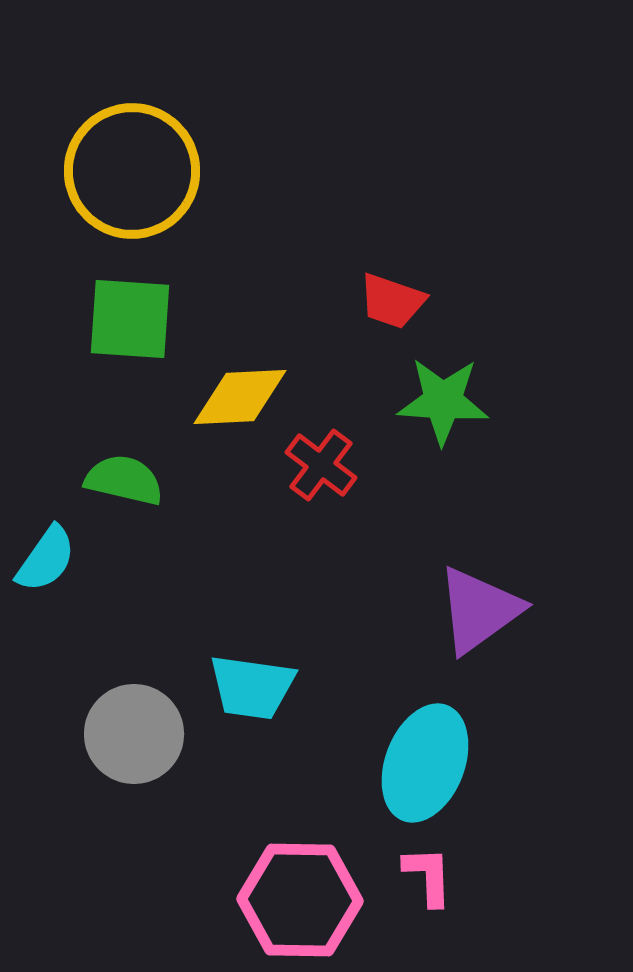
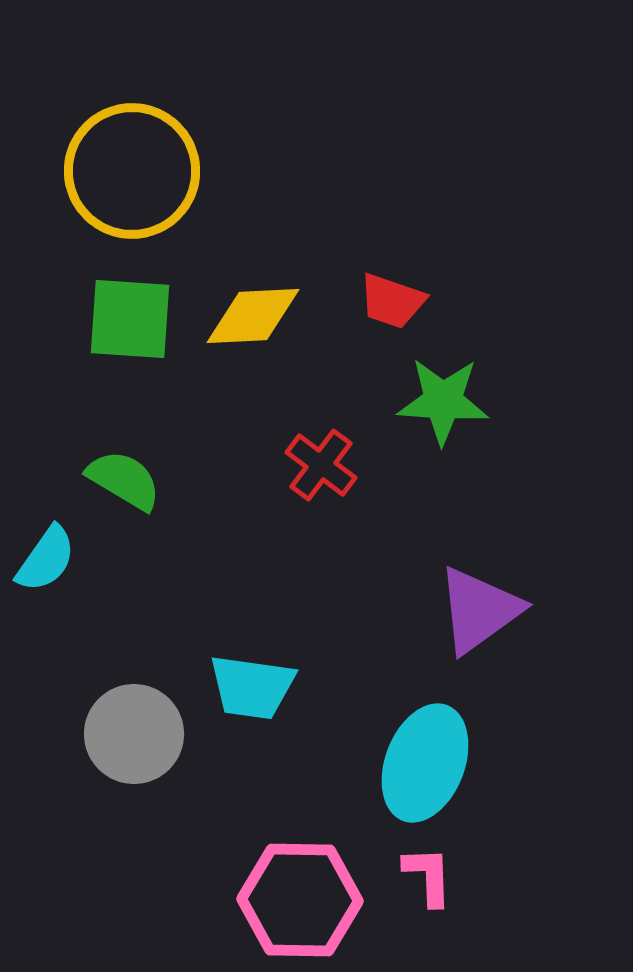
yellow diamond: moved 13 px right, 81 px up
green semicircle: rotated 18 degrees clockwise
